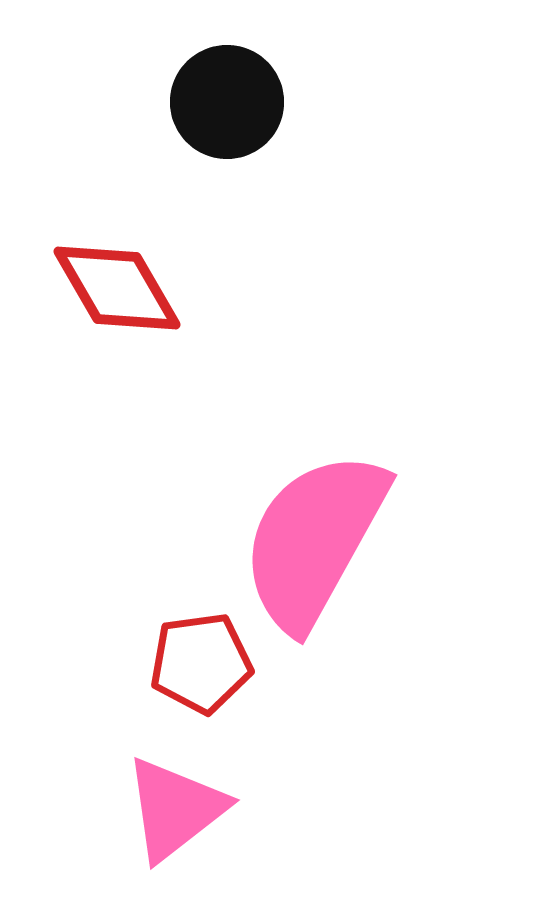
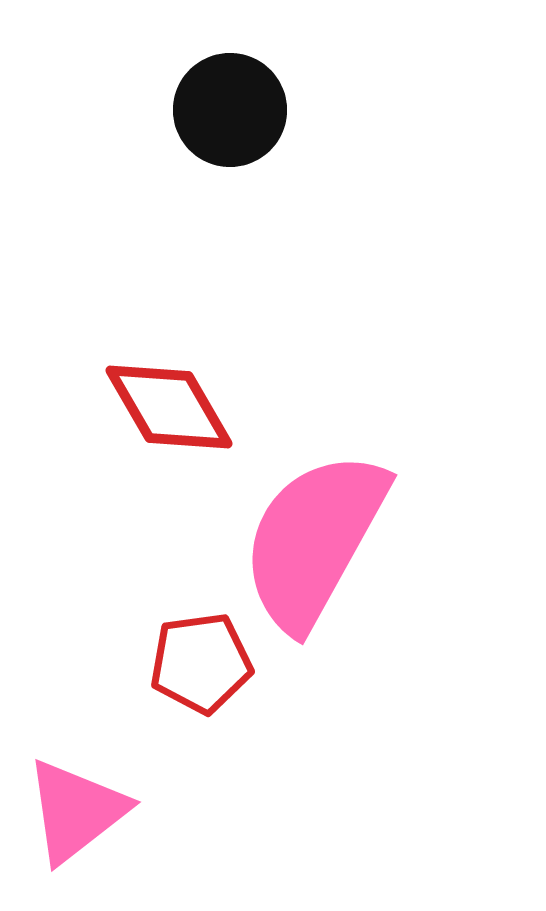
black circle: moved 3 px right, 8 px down
red diamond: moved 52 px right, 119 px down
pink triangle: moved 99 px left, 2 px down
